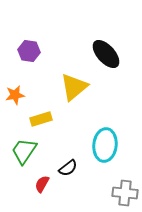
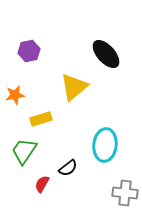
purple hexagon: rotated 20 degrees counterclockwise
